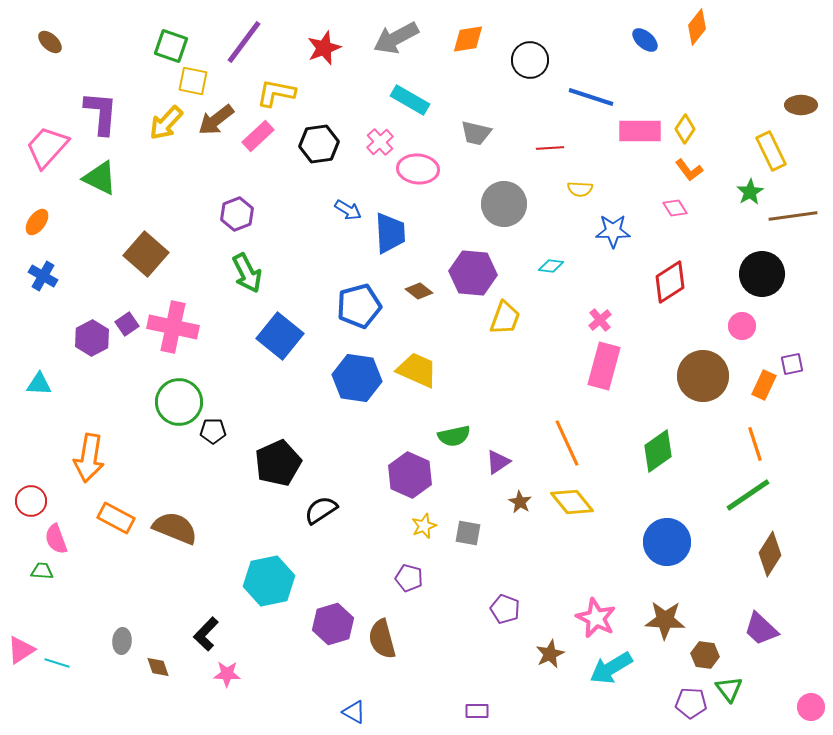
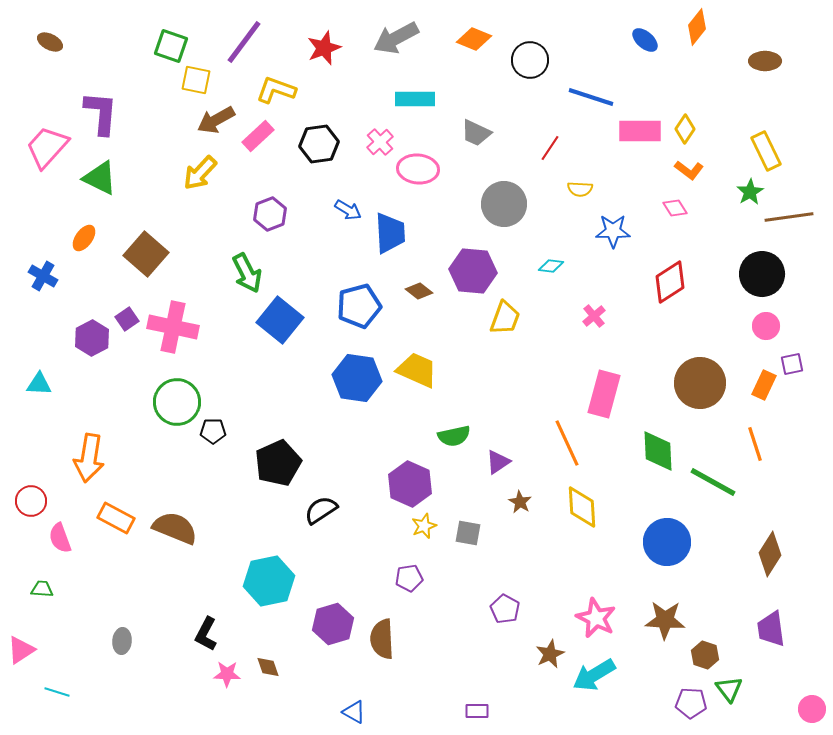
orange diamond at (468, 39): moved 6 px right; rotated 32 degrees clockwise
brown ellipse at (50, 42): rotated 15 degrees counterclockwise
yellow square at (193, 81): moved 3 px right, 1 px up
yellow L-shape at (276, 93): moved 3 px up; rotated 9 degrees clockwise
cyan rectangle at (410, 100): moved 5 px right, 1 px up; rotated 30 degrees counterclockwise
brown ellipse at (801, 105): moved 36 px left, 44 px up
brown arrow at (216, 120): rotated 9 degrees clockwise
yellow arrow at (166, 123): moved 34 px right, 50 px down
gray trapezoid at (476, 133): rotated 12 degrees clockwise
red line at (550, 148): rotated 52 degrees counterclockwise
yellow rectangle at (771, 151): moved 5 px left
orange L-shape at (689, 170): rotated 16 degrees counterclockwise
purple hexagon at (237, 214): moved 33 px right
brown line at (793, 216): moved 4 px left, 1 px down
orange ellipse at (37, 222): moved 47 px right, 16 px down
purple hexagon at (473, 273): moved 2 px up
pink cross at (600, 320): moved 6 px left, 4 px up
purple square at (127, 324): moved 5 px up
pink circle at (742, 326): moved 24 px right
blue square at (280, 336): moved 16 px up
pink rectangle at (604, 366): moved 28 px down
brown circle at (703, 376): moved 3 px left, 7 px down
green circle at (179, 402): moved 2 px left
green diamond at (658, 451): rotated 57 degrees counterclockwise
purple hexagon at (410, 475): moved 9 px down
green line at (748, 495): moved 35 px left, 13 px up; rotated 63 degrees clockwise
yellow diamond at (572, 502): moved 10 px right, 5 px down; rotated 36 degrees clockwise
pink semicircle at (56, 539): moved 4 px right, 1 px up
green trapezoid at (42, 571): moved 18 px down
purple pentagon at (409, 578): rotated 24 degrees counterclockwise
purple pentagon at (505, 609): rotated 8 degrees clockwise
purple trapezoid at (761, 629): moved 10 px right; rotated 39 degrees clockwise
black L-shape at (206, 634): rotated 16 degrees counterclockwise
brown semicircle at (382, 639): rotated 12 degrees clockwise
brown hexagon at (705, 655): rotated 12 degrees clockwise
cyan line at (57, 663): moved 29 px down
brown diamond at (158, 667): moved 110 px right
cyan arrow at (611, 668): moved 17 px left, 7 px down
pink circle at (811, 707): moved 1 px right, 2 px down
